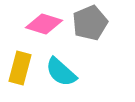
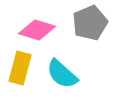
pink diamond: moved 7 px left, 6 px down
cyan semicircle: moved 1 px right, 2 px down
